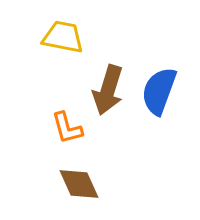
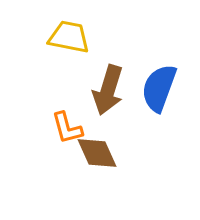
yellow trapezoid: moved 6 px right
blue semicircle: moved 3 px up
brown diamond: moved 18 px right, 31 px up
